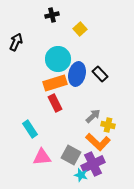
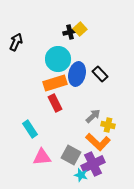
black cross: moved 18 px right, 17 px down
